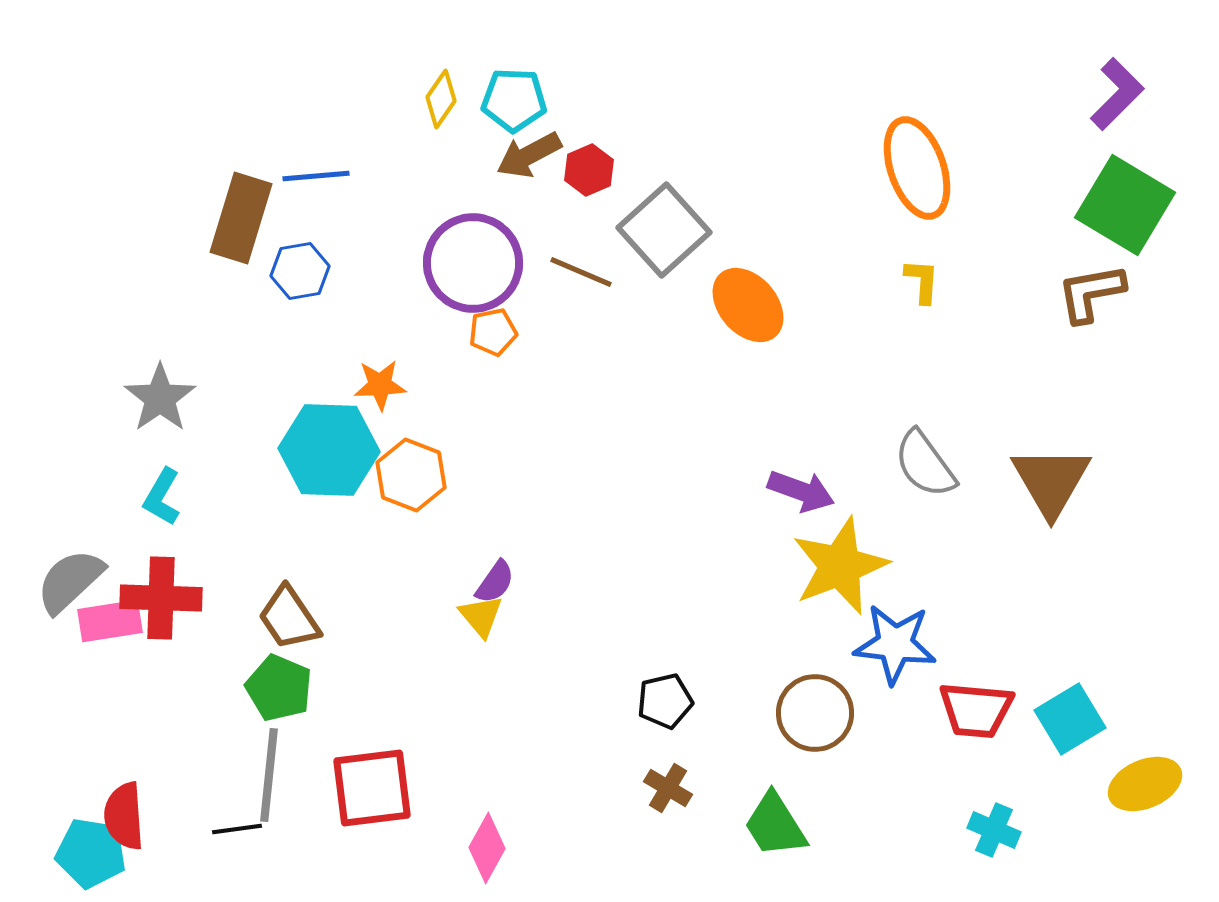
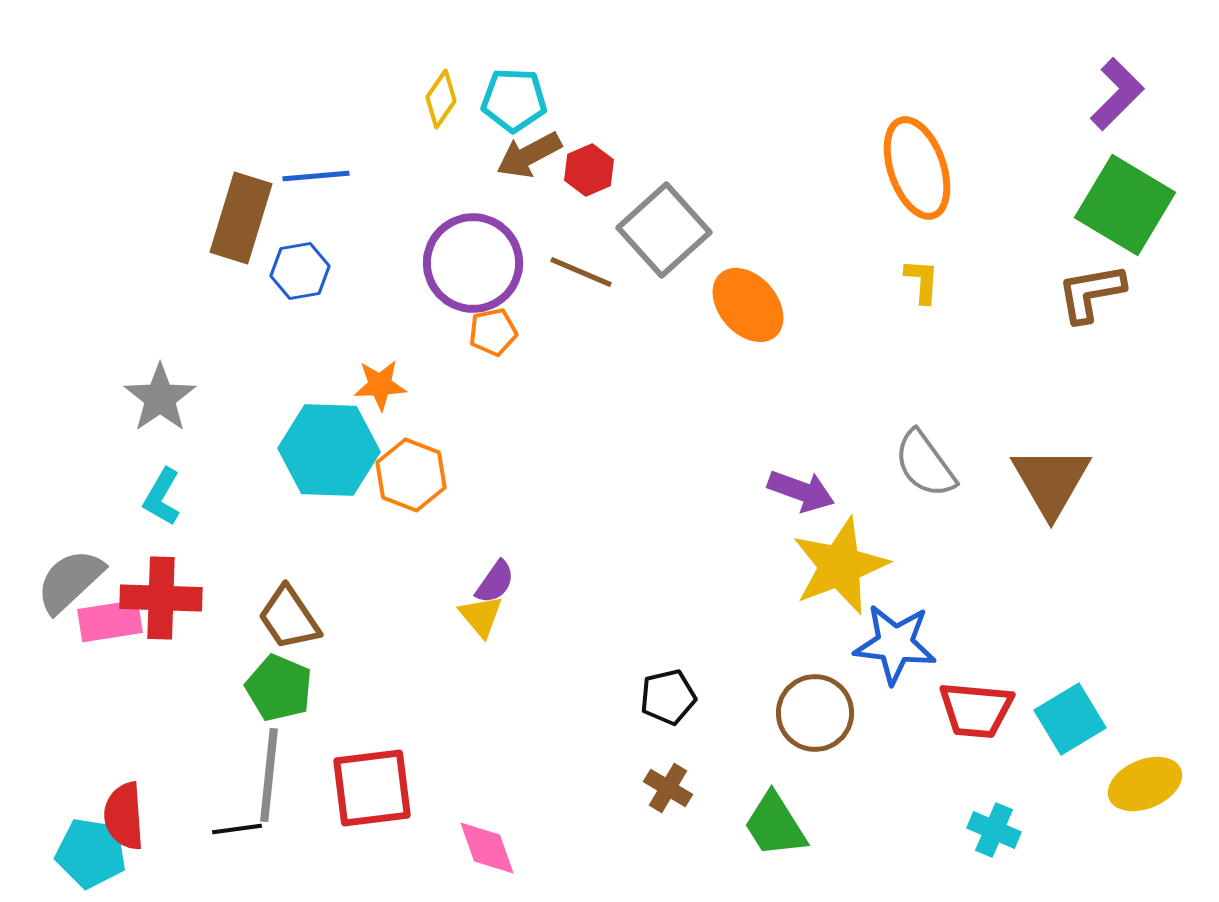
black pentagon at (665, 701): moved 3 px right, 4 px up
pink diamond at (487, 848): rotated 48 degrees counterclockwise
